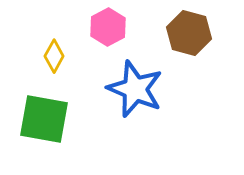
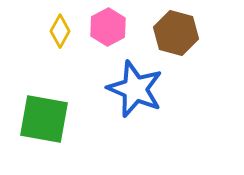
brown hexagon: moved 13 px left
yellow diamond: moved 6 px right, 25 px up
